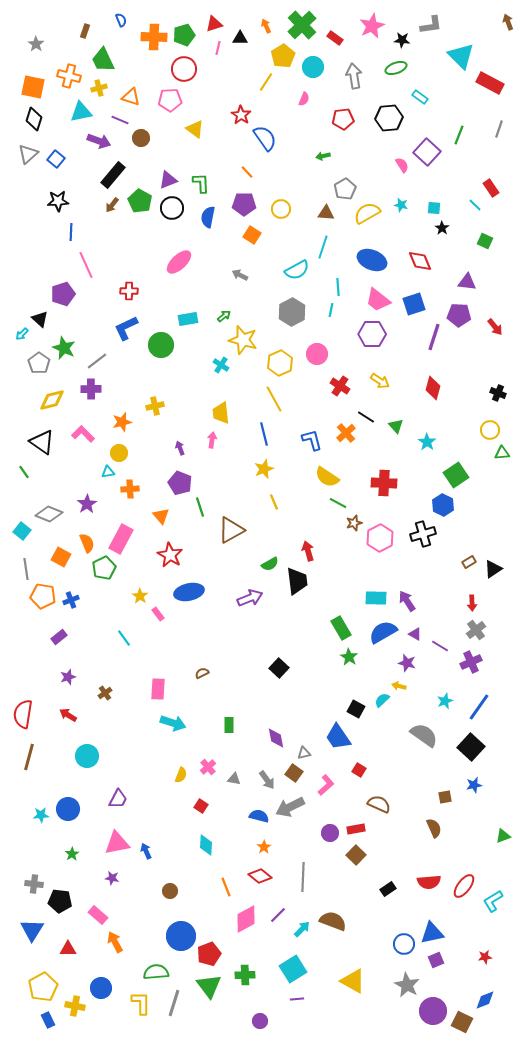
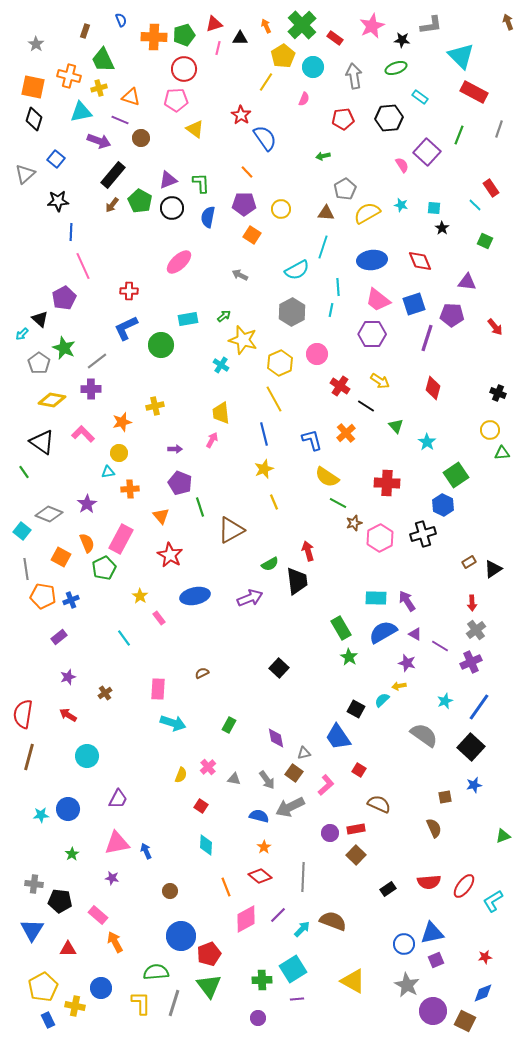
red rectangle at (490, 83): moved 16 px left, 9 px down
pink pentagon at (170, 100): moved 6 px right
gray triangle at (28, 154): moved 3 px left, 20 px down
blue ellipse at (372, 260): rotated 28 degrees counterclockwise
pink line at (86, 265): moved 3 px left, 1 px down
purple pentagon at (63, 294): moved 1 px right, 4 px down; rotated 10 degrees counterclockwise
purple pentagon at (459, 315): moved 7 px left
purple line at (434, 337): moved 7 px left, 1 px down
yellow diamond at (52, 400): rotated 24 degrees clockwise
black line at (366, 417): moved 11 px up
pink arrow at (212, 440): rotated 21 degrees clockwise
purple arrow at (180, 448): moved 5 px left, 1 px down; rotated 112 degrees clockwise
red cross at (384, 483): moved 3 px right
blue ellipse at (189, 592): moved 6 px right, 4 px down
pink rectangle at (158, 614): moved 1 px right, 4 px down
yellow arrow at (399, 686): rotated 24 degrees counterclockwise
green rectangle at (229, 725): rotated 28 degrees clockwise
green cross at (245, 975): moved 17 px right, 5 px down
blue diamond at (485, 1000): moved 2 px left, 7 px up
purple circle at (260, 1021): moved 2 px left, 3 px up
brown square at (462, 1022): moved 3 px right, 1 px up
